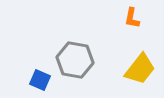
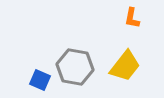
gray hexagon: moved 7 px down
yellow trapezoid: moved 15 px left, 3 px up
